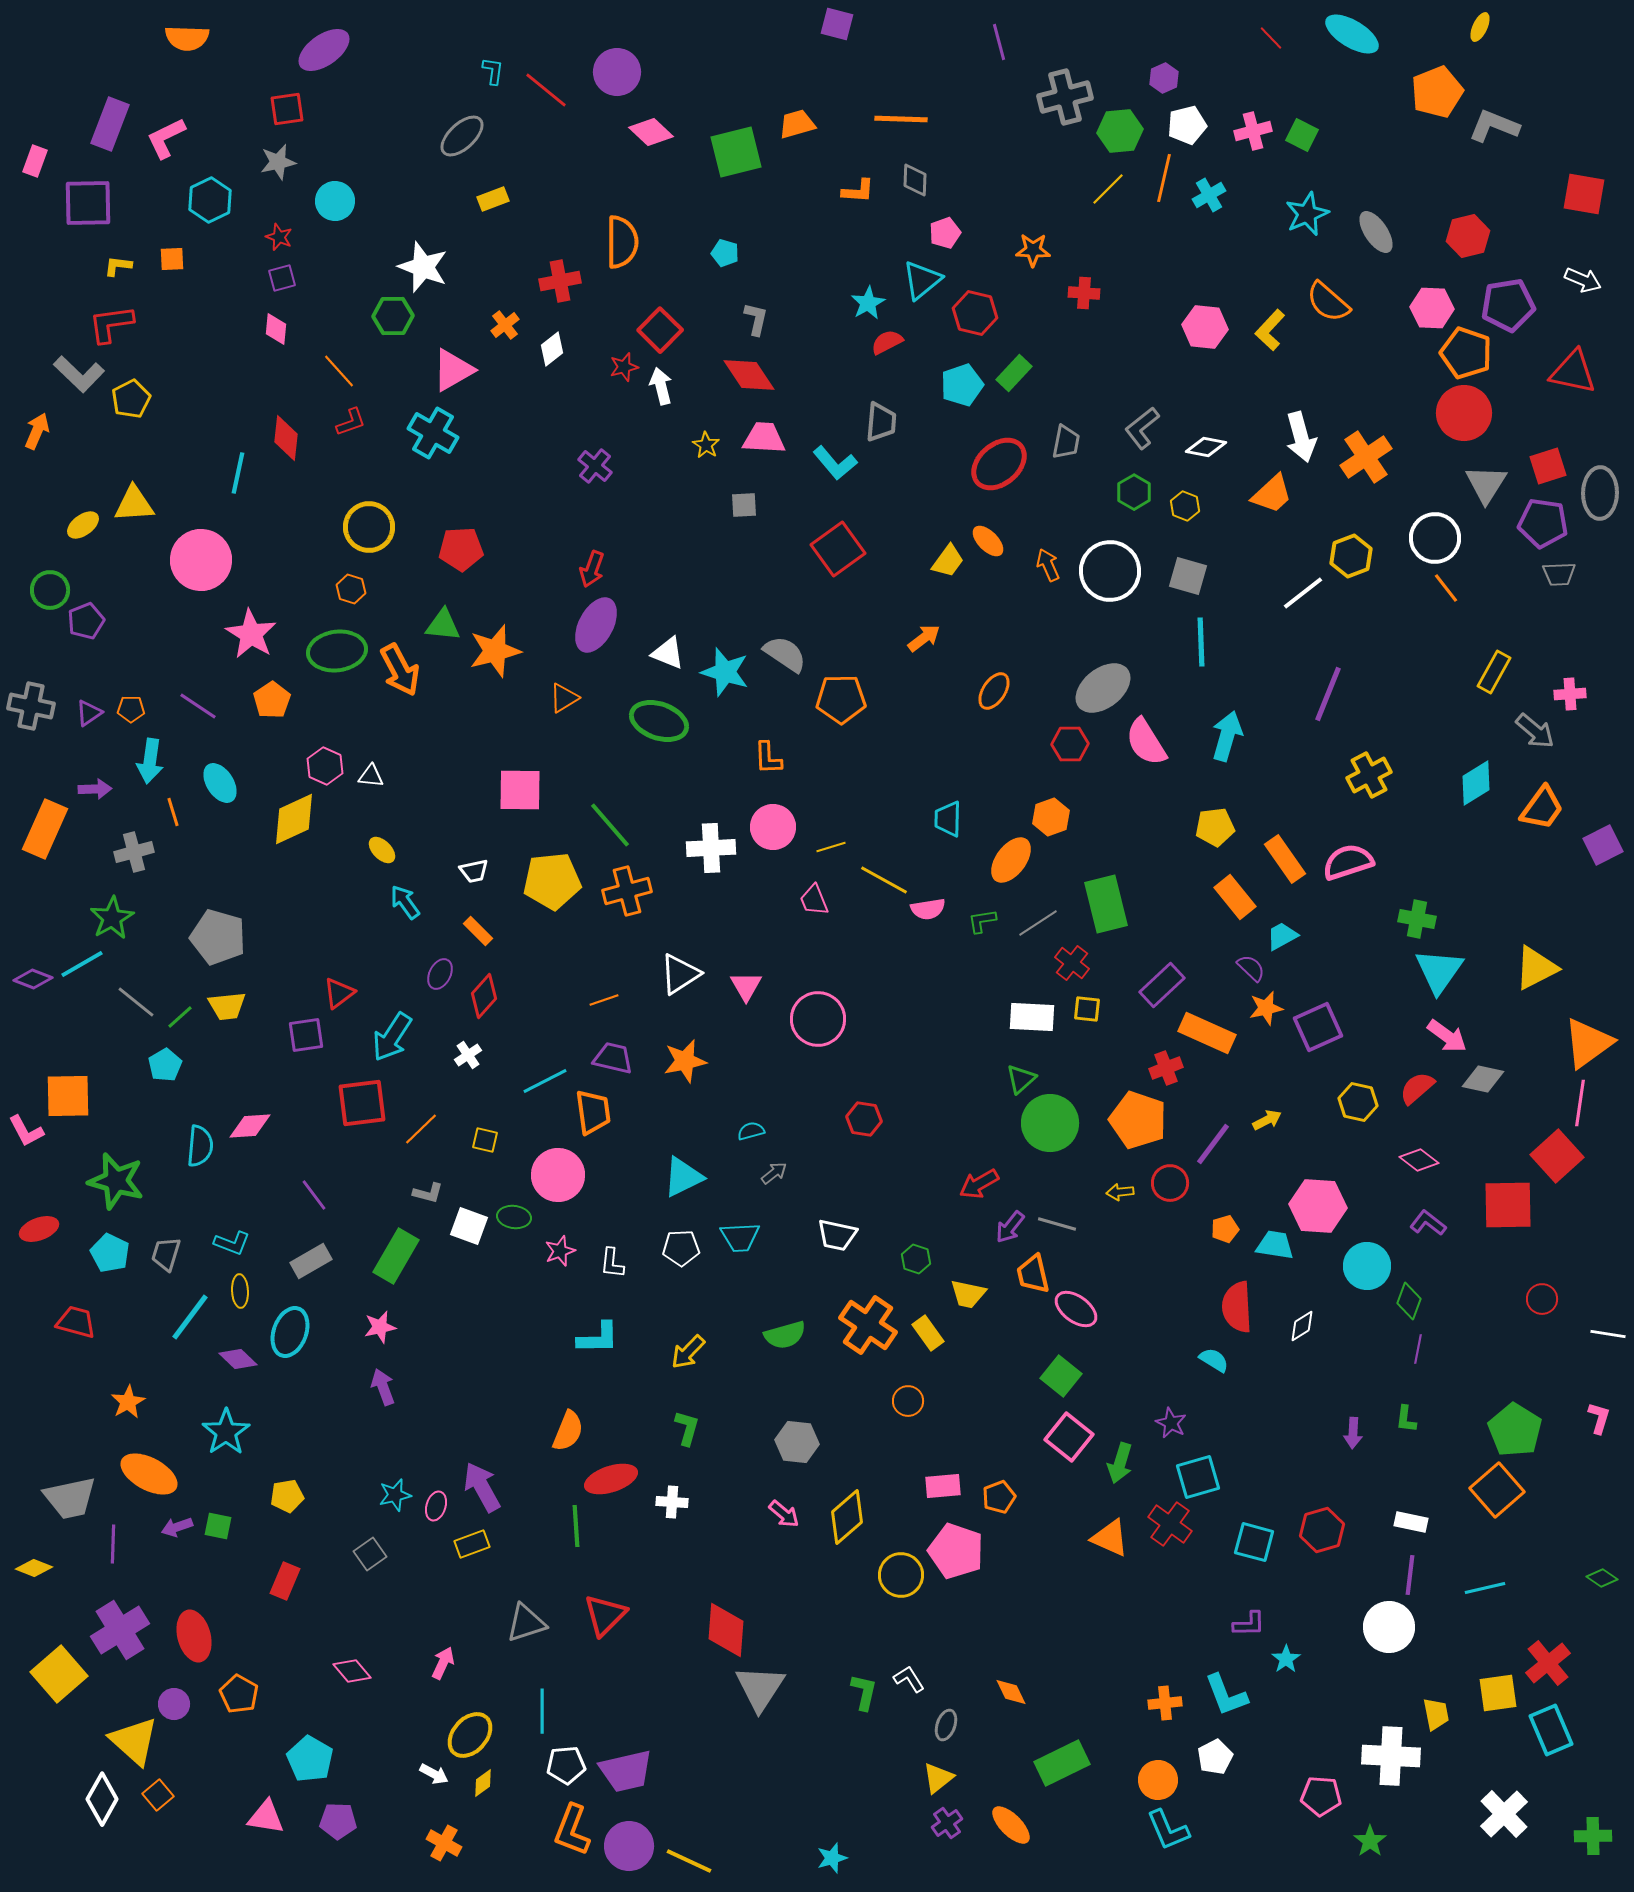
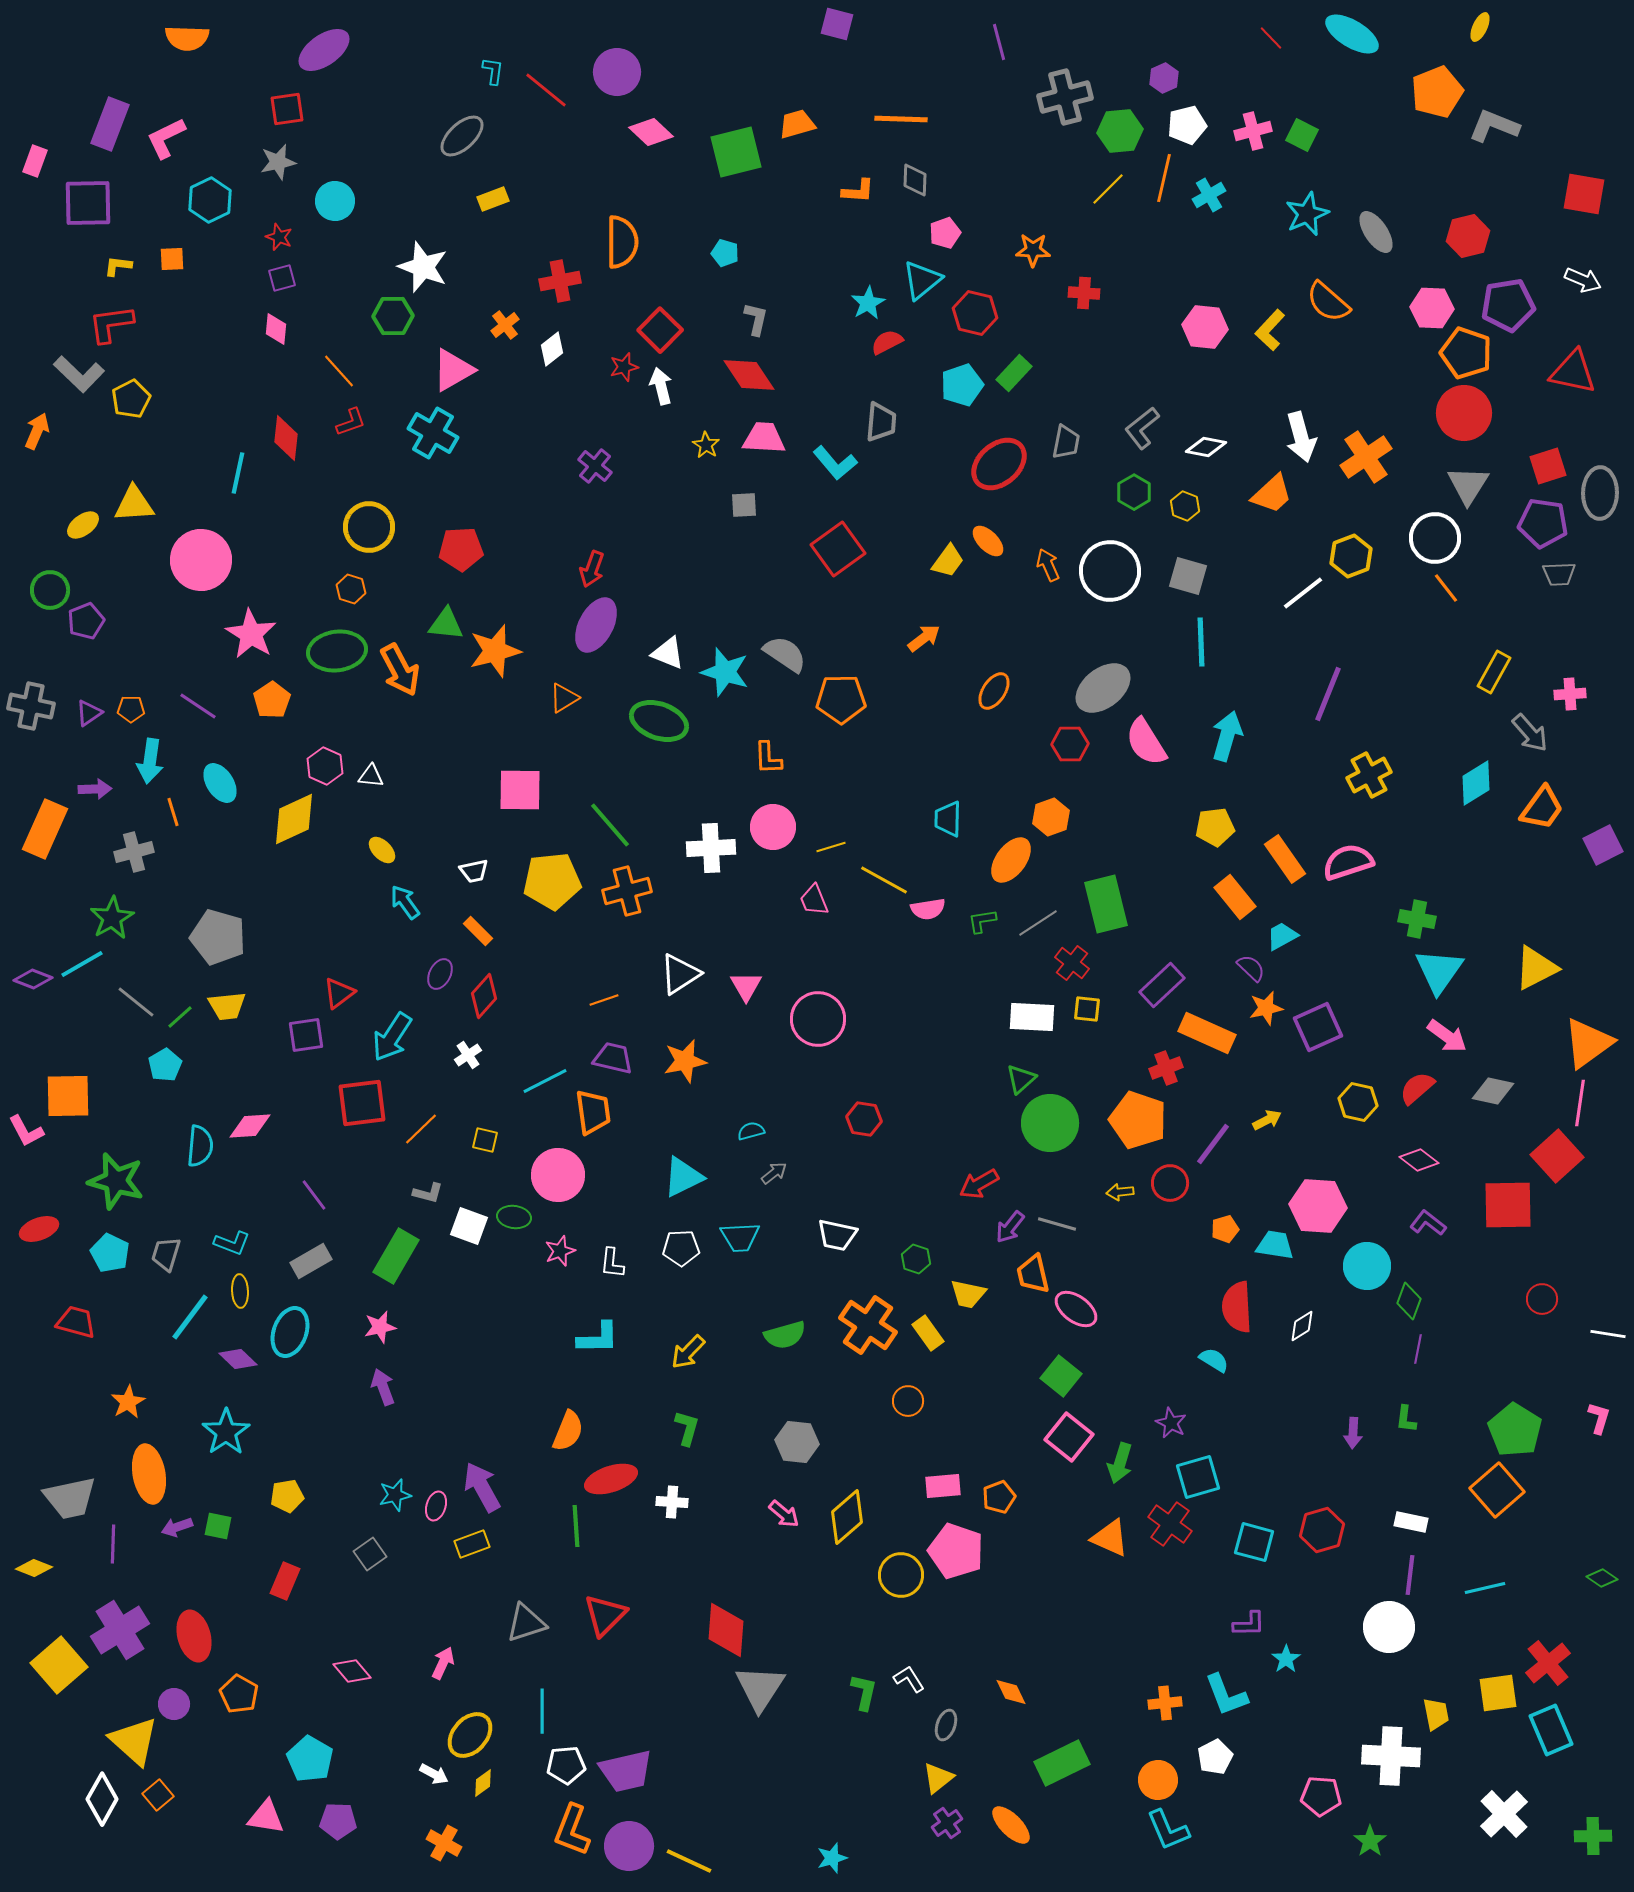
gray triangle at (1486, 484): moved 18 px left, 1 px down
green triangle at (443, 625): moved 3 px right, 1 px up
gray arrow at (1535, 731): moved 5 px left, 2 px down; rotated 9 degrees clockwise
gray diamond at (1483, 1079): moved 10 px right, 12 px down
orange ellipse at (149, 1474): rotated 52 degrees clockwise
yellow square at (59, 1674): moved 9 px up
